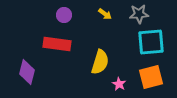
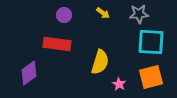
yellow arrow: moved 2 px left, 1 px up
cyan square: rotated 8 degrees clockwise
purple diamond: moved 2 px right, 1 px down; rotated 40 degrees clockwise
